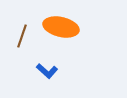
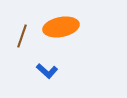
orange ellipse: rotated 24 degrees counterclockwise
